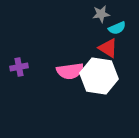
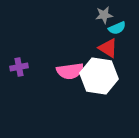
gray star: moved 3 px right, 1 px down
